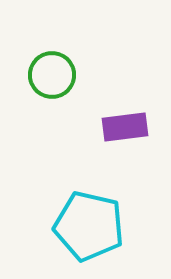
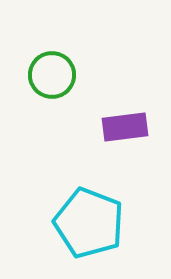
cyan pentagon: moved 3 px up; rotated 8 degrees clockwise
